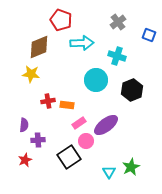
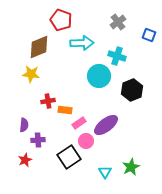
cyan circle: moved 3 px right, 4 px up
orange rectangle: moved 2 px left, 5 px down
cyan triangle: moved 4 px left
